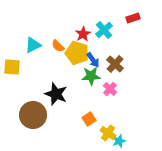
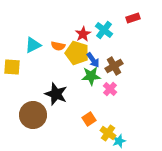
cyan cross: rotated 12 degrees counterclockwise
orange semicircle: rotated 32 degrees counterclockwise
brown cross: moved 1 px left, 2 px down; rotated 18 degrees clockwise
